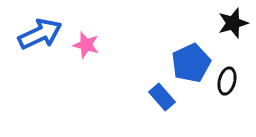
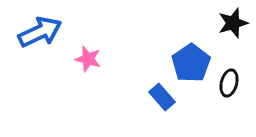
blue arrow: moved 2 px up
pink star: moved 2 px right, 14 px down
blue pentagon: rotated 9 degrees counterclockwise
black ellipse: moved 2 px right, 2 px down
